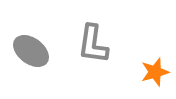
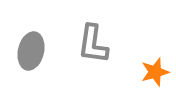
gray ellipse: rotated 66 degrees clockwise
